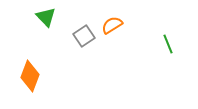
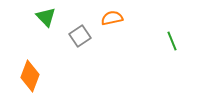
orange semicircle: moved 7 px up; rotated 20 degrees clockwise
gray square: moved 4 px left
green line: moved 4 px right, 3 px up
